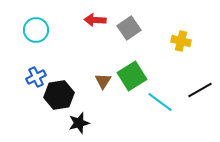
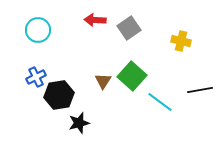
cyan circle: moved 2 px right
green square: rotated 16 degrees counterclockwise
black line: rotated 20 degrees clockwise
